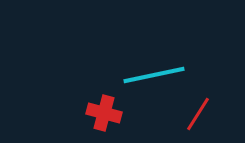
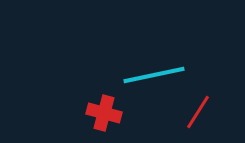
red line: moved 2 px up
